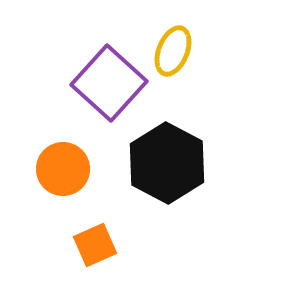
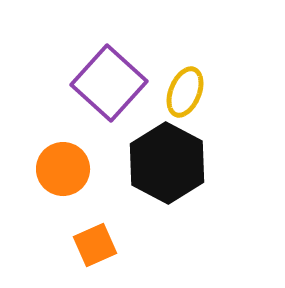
yellow ellipse: moved 12 px right, 41 px down
